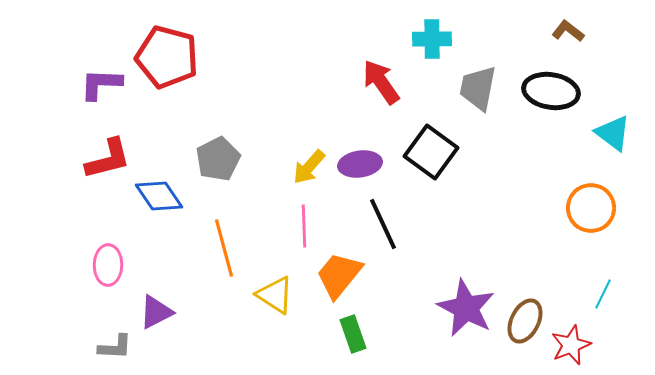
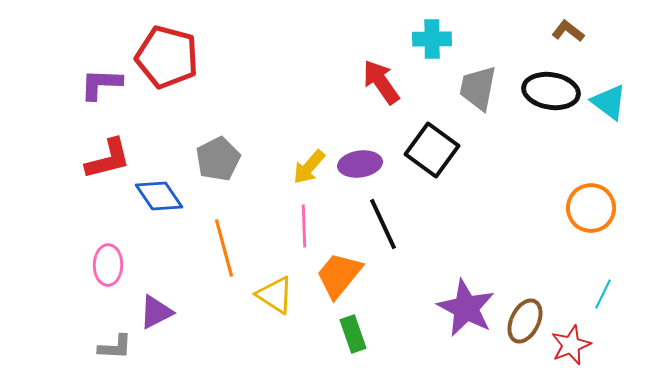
cyan triangle: moved 4 px left, 31 px up
black square: moved 1 px right, 2 px up
